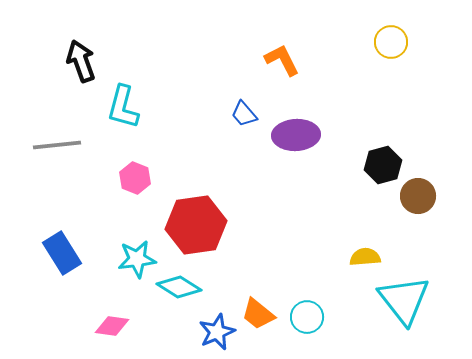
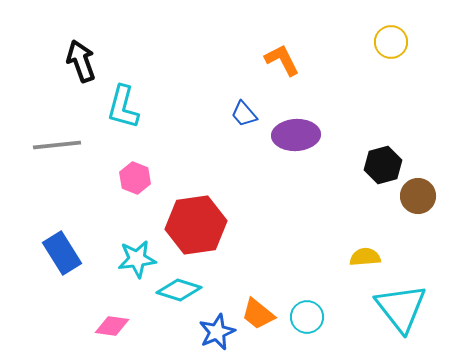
cyan diamond: moved 3 px down; rotated 15 degrees counterclockwise
cyan triangle: moved 3 px left, 8 px down
